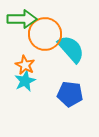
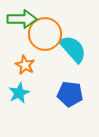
cyan semicircle: moved 2 px right
cyan star: moved 6 px left, 12 px down
